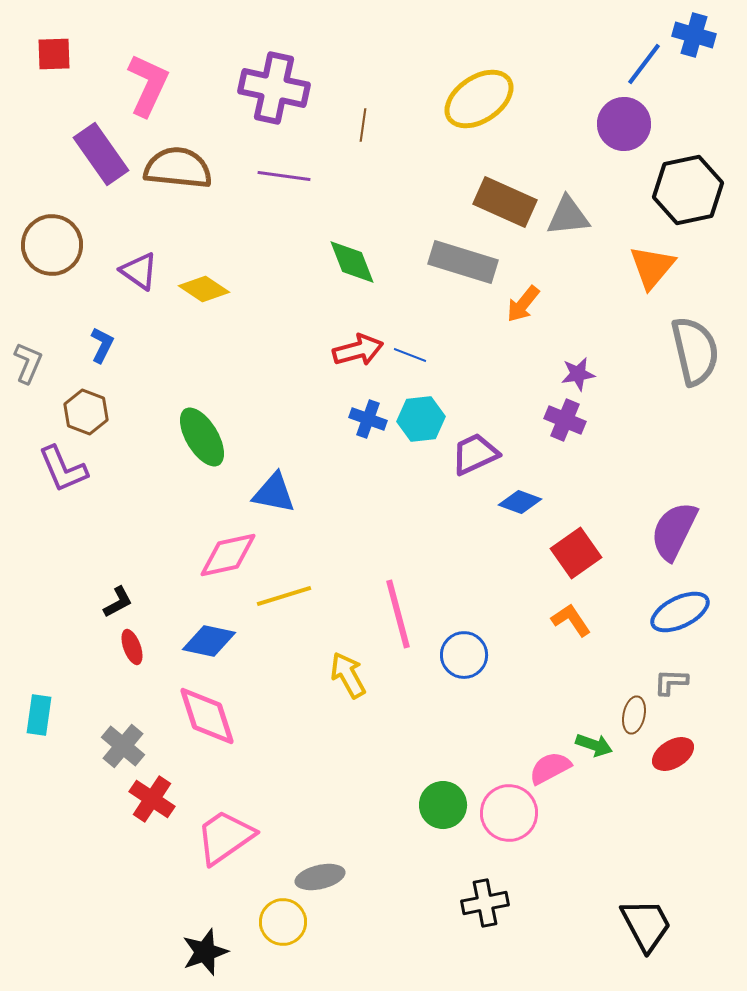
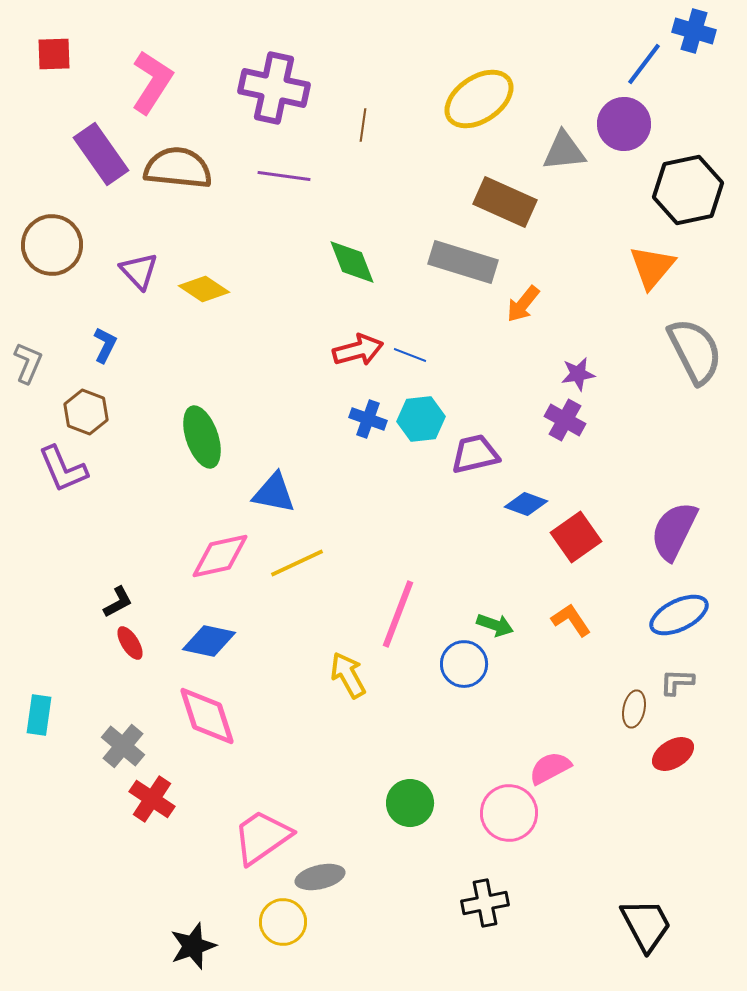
blue cross at (694, 35): moved 4 px up
pink L-shape at (148, 85): moved 4 px right, 3 px up; rotated 8 degrees clockwise
gray triangle at (568, 216): moved 4 px left, 65 px up
purple triangle at (139, 271): rotated 12 degrees clockwise
blue L-shape at (102, 345): moved 3 px right
gray semicircle at (695, 351): rotated 14 degrees counterclockwise
purple cross at (565, 420): rotated 6 degrees clockwise
green ellipse at (202, 437): rotated 12 degrees clockwise
purple trapezoid at (475, 454): rotated 12 degrees clockwise
blue diamond at (520, 502): moved 6 px right, 2 px down
red square at (576, 553): moved 16 px up
pink diamond at (228, 555): moved 8 px left, 1 px down
yellow line at (284, 596): moved 13 px right, 33 px up; rotated 8 degrees counterclockwise
blue ellipse at (680, 612): moved 1 px left, 3 px down
pink line at (398, 614): rotated 36 degrees clockwise
red ellipse at (132, 647): moved 2 px left, 4 px up; rotated 12 degrees counterclockwise
blue circle at (464, 655): moved 9 px down
gray L-shape at (671, 682): moved 6 px right
brown ellipse at (634, 715): moved 6 px up
green arrow at (594, 745): moved 99 px left, 120 px up
green circle at (443, 805): moved 33 px left, 2 px up
pink trapezoid at (225, 837): moved 37 px right
black star at (205, 952): moved 12 px left, 6 px up
